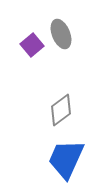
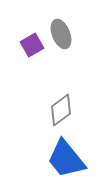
purple square: rotated 10 degrees clockwise
blue trapezoid: rotated 63 degrees counterclockwise
